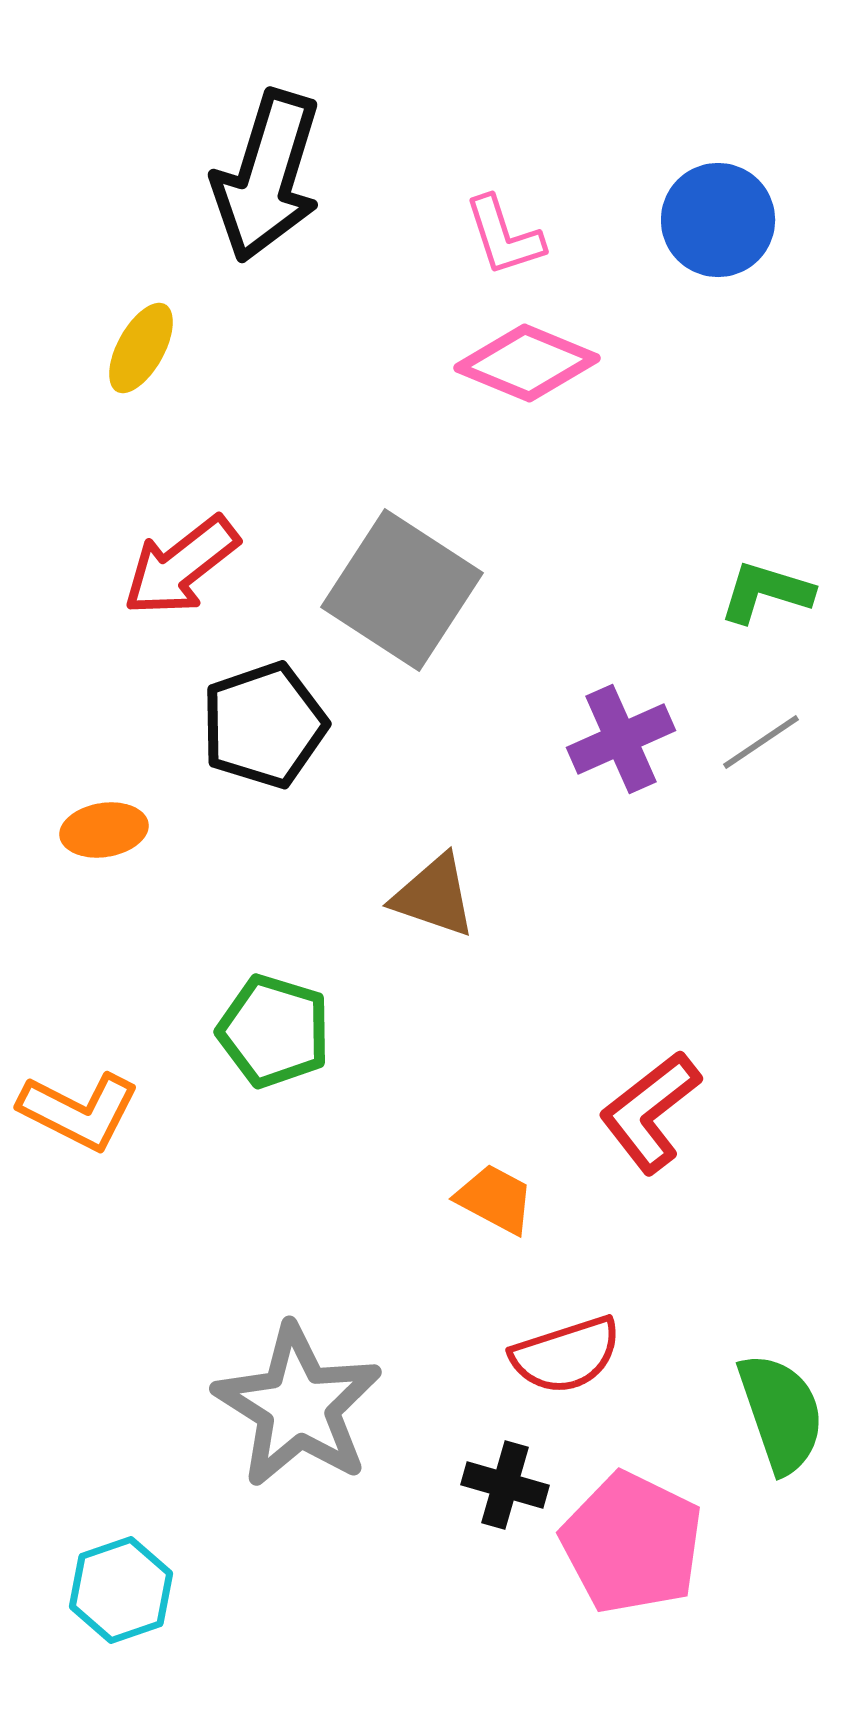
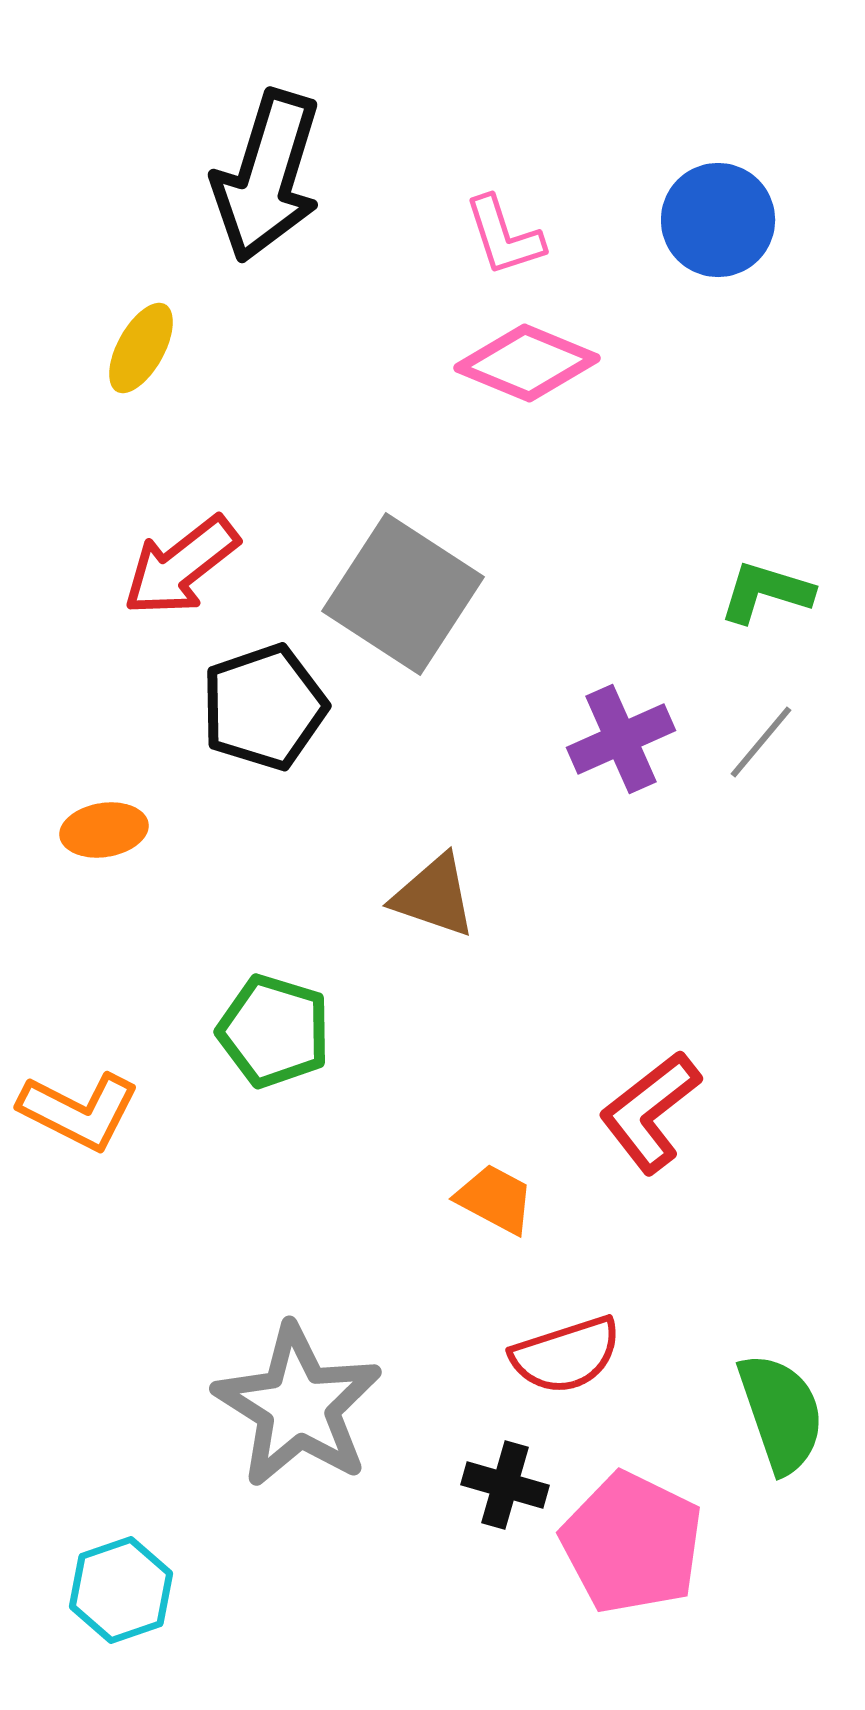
gray square: moved 1 px right, 4 px down
black pentagon: moved 18 px up
gray line: rotated 16 degrees counterclockwise
